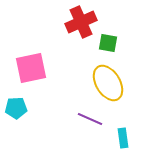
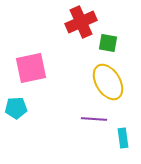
yellow ellipse: moved 1 px up
purple line: moved 4 px right; rotated 20 degrees counterclockwise
